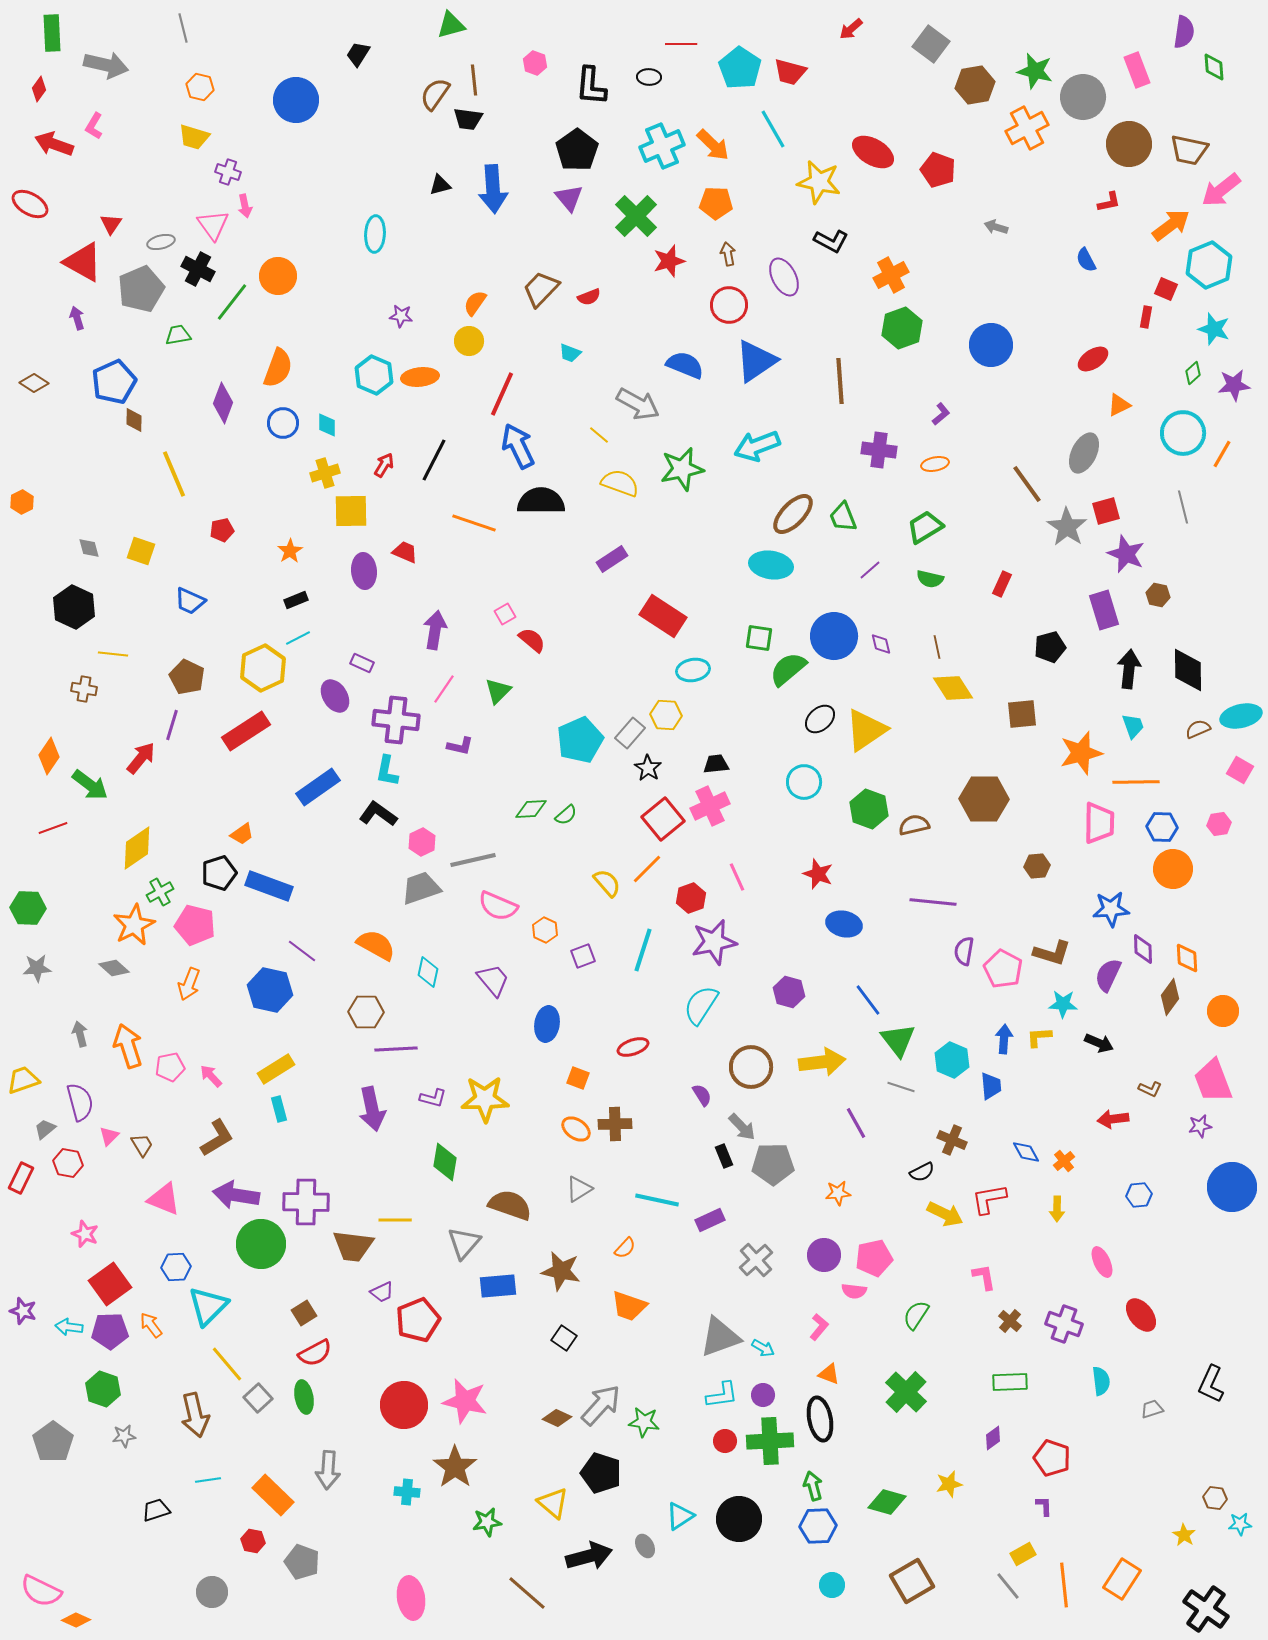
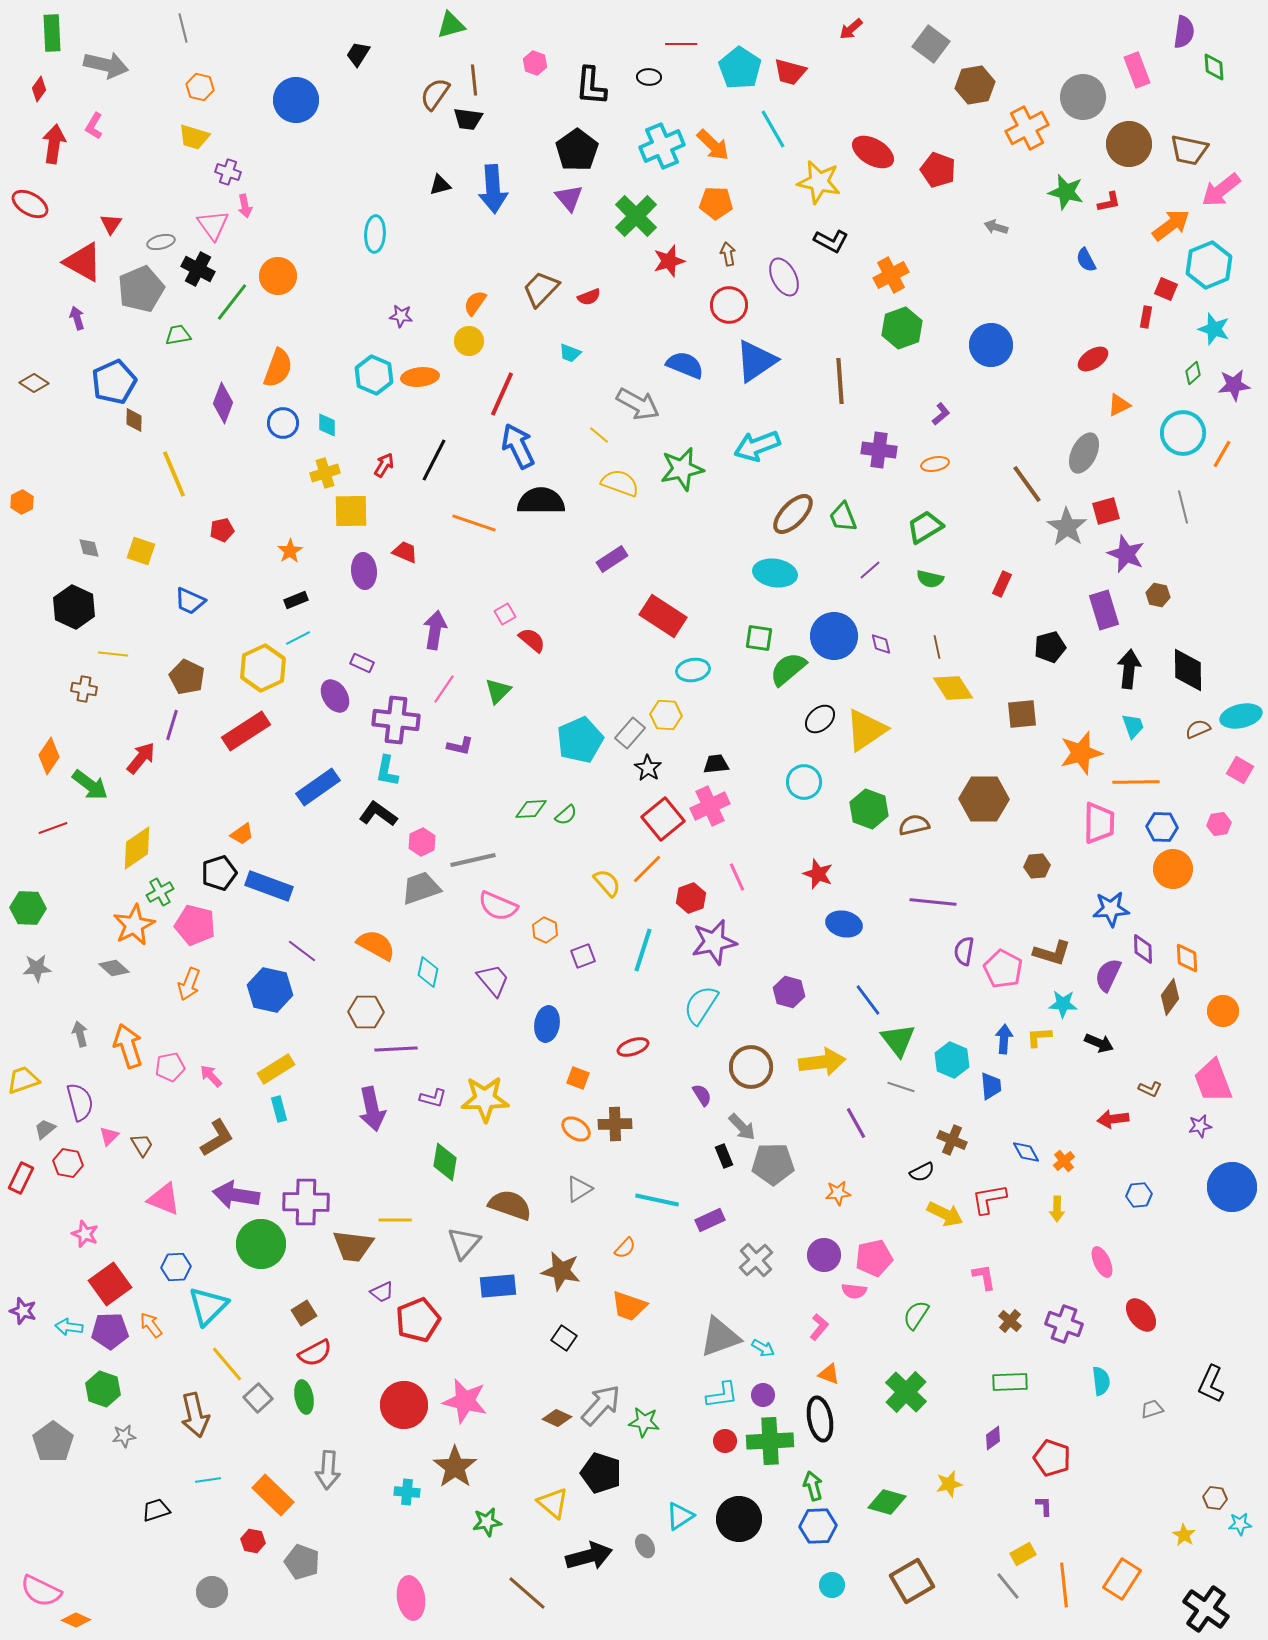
green star at (1035, 71): moved 31 px right, 121 px down
red arrow at (54, 144): rotated 78 degrees clockwise
cyan ellipse at (771, 565): moved 4 px right, 8 px down
